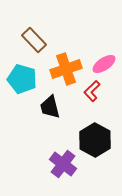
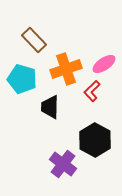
black trapezoid: rotated 15 degrees clockwise
